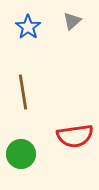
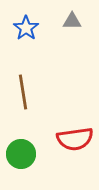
gray triangle: rotated 42 degrees clockwise
blue star: moved 2 px left, 1 px down
red semicircle: moved 3 px down
